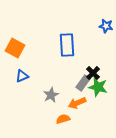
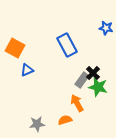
blue star: moved 2 px down
blue rectangle: rotated 25 degrees counterclockwise
blue triangle: moved 5 px right, 6 px up
gray rectangle: moved 1 px left, 3 px up
gray star: moved 14 px left, 29 px down; rotated 21 degrees clockwise
orange arrow: rotated 84 degrees clockwise
orange semicircle: moved 2 px right, 1 px down
